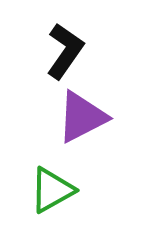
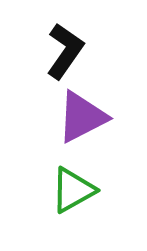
green triangle: moved 21 px right
